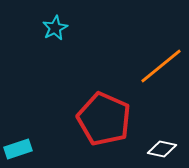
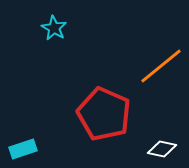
cyan star: moved 1 px left; rotated 15 degrees counterclockwise
red pentagon: moved 5 px up
cyan rectangle: moved 5 px right
